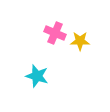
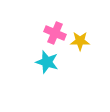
cyan star: moved 10 px right, 14 px up
